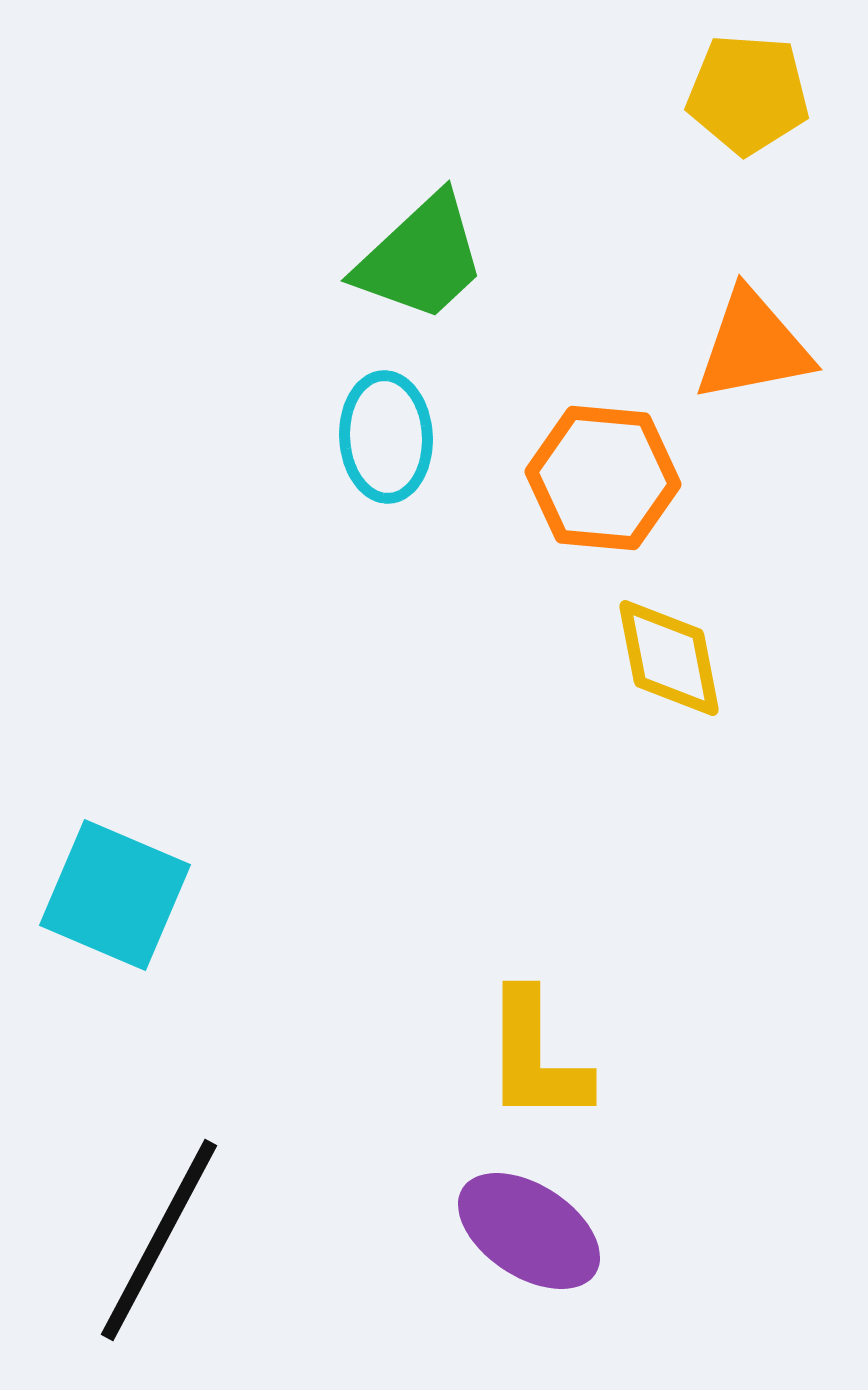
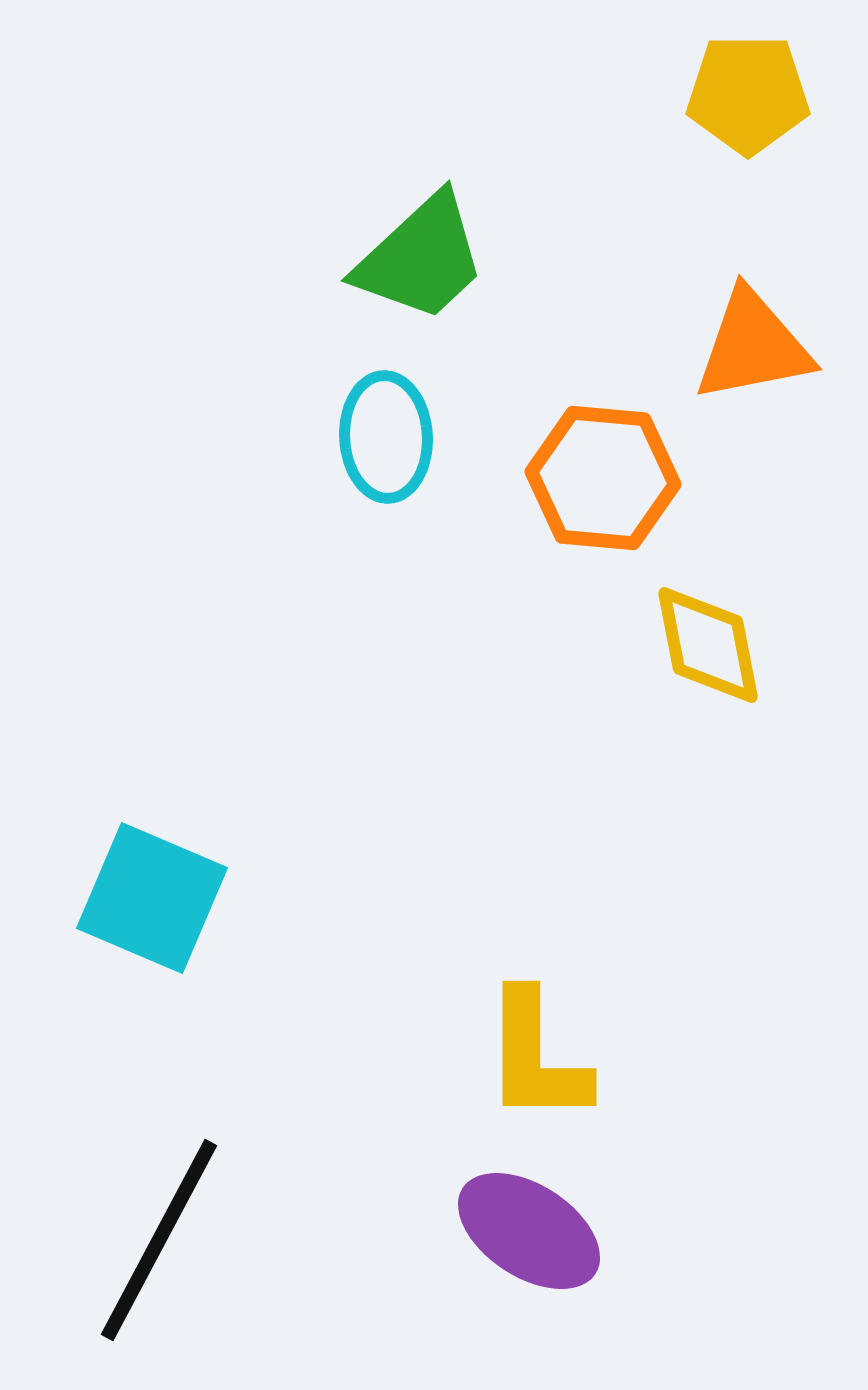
yellow pentagon: rotated 4 degrees counterclockwise
yellow diamond: moved 39 px right, 13 px up
cyan square: moved 37 px right, 3 px down
